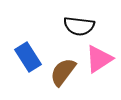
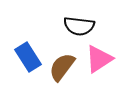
brown semicircle: moved 1 px left, 5 px up
